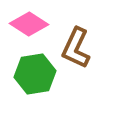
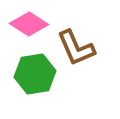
brown L-shape: rotated 48 degrees counterclockwise
